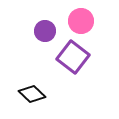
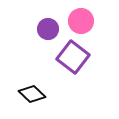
purple circle: moved 3 px right, 2 px up
